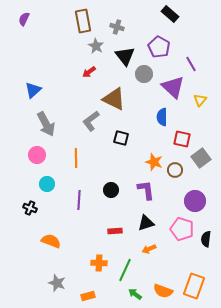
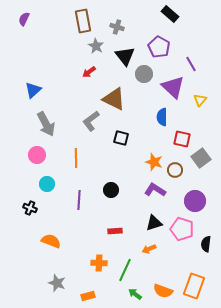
purple L-shape at (146, 190): moved 9 px right; rotated 50 degrees counterclockwise
black triangle at (146, 223): moved 8 px right
black semicircle at (206, 239): moved 5 px down
